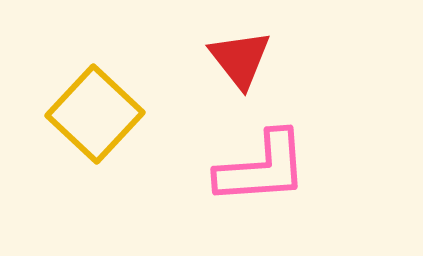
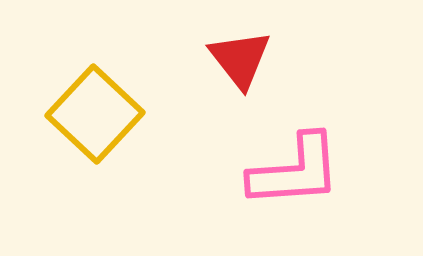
pink L-shape: moved 33 px right, 3 px down
